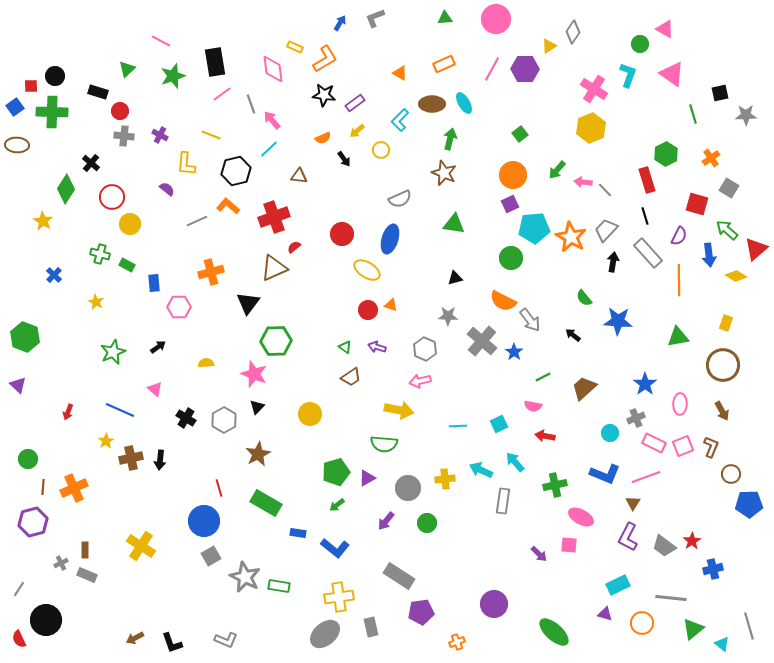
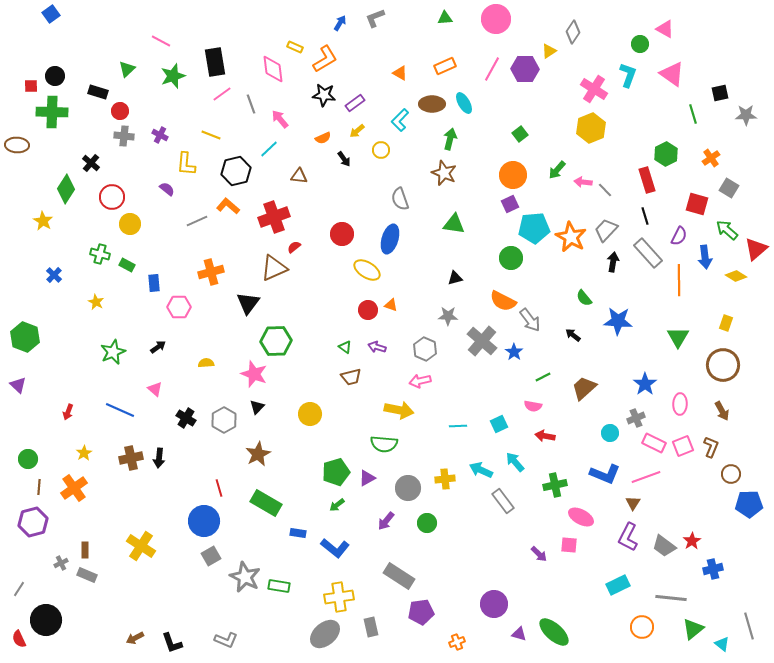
yellow triangle at (549, 46): moved 5 px down
orange rectangle at (444, 64): moved 1 px right, 2 px down
blue square at (15, 107): moved 36 px right, 93 px up
pink arrow at (272, 120): moved 8 px right, 1 px up
gray semicircle at (400, 199): rotated 95 degrees clockwise
blue arrow at (709, 255): moved 4 px left, 2 px down
green triangle at (678, 337): rotated 50 degrees counterclockwise
brown trapezoid at (351, 377): rotated 20 degrees clockwise
yellow star at (106, 441): moved 22 px left, 12 px down
black arrow at (160, 460): moved 1 px left, 2 px up
brown line at (43, 487): moved 4 px left
orange cross at (74, 488): rotated 12 degrees counterclockwise
gray rectangle at (503, 501): rotated 45 degrees counterclockwise
purple triangle at (605, 614): moved 86 px left, 20 px down
orange circle at (642, 623): moved 4 px down
